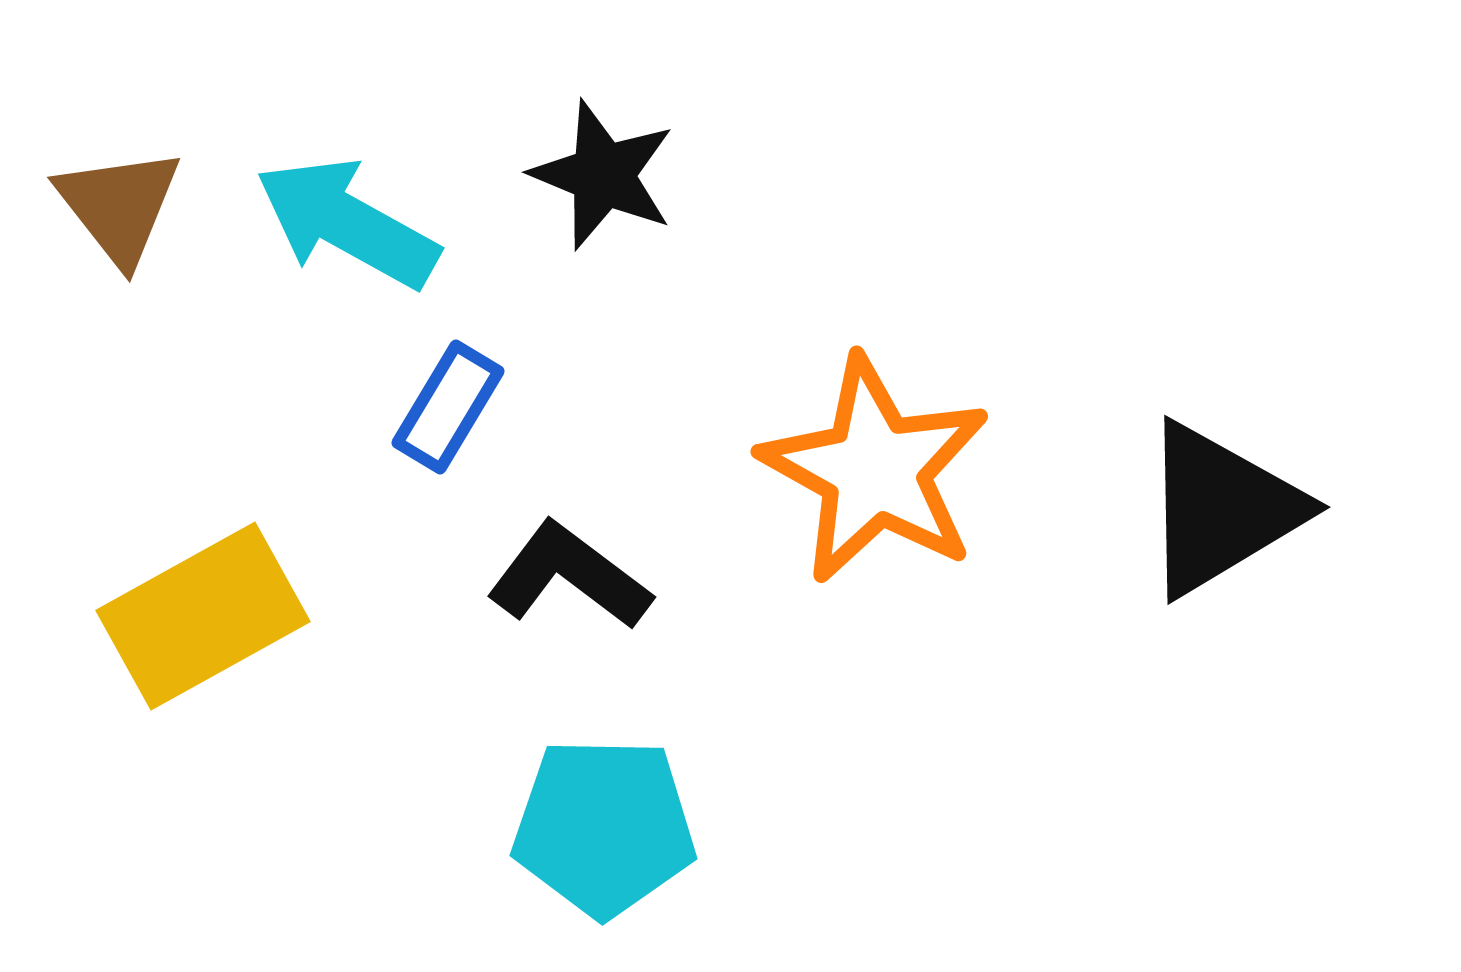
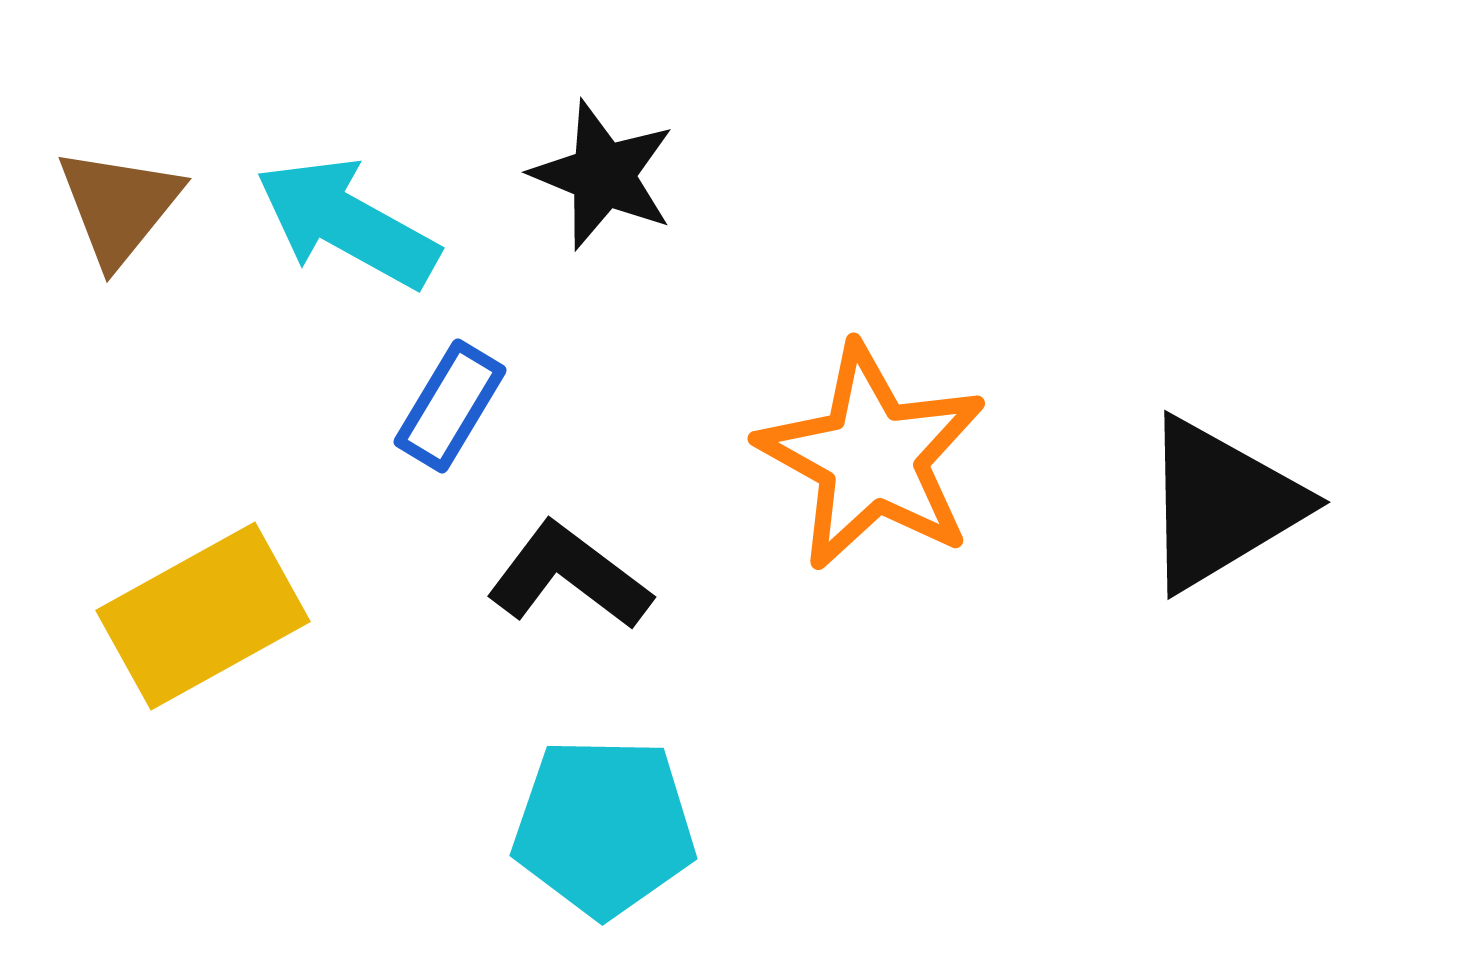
brown triangle: rotated 17 degrees clockwise
blue rectangle: moved 2 px right, 1 px up
orange star: moved 3 px left, 13 px up
black triangle: moved 5 px up
